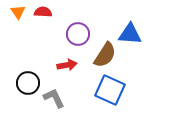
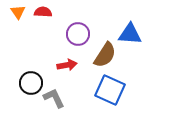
black circle: moved 3 px right
